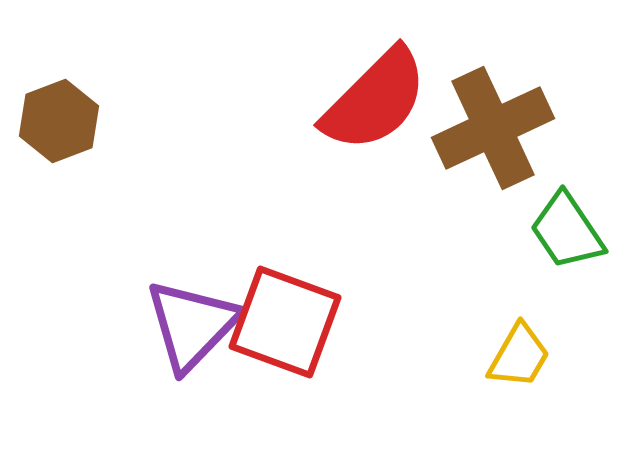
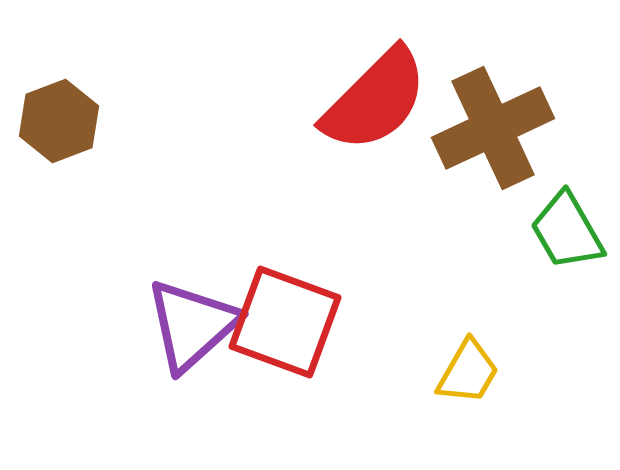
green trapezoid: rotated 4 degrees clockwise
purple triangle: rotated 4 degrees clockwise
yellow trapezoid: moved 51 px left, 16 px down
